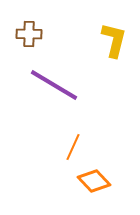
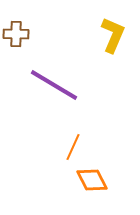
brown cross: moved 13 px left
yellow L-shape: moved 1 px left, 5 px up; rotated 9 degrees clockwise
orange diamond: moved 2 px left, 1 px up; rotated 16 degrees clockwise
